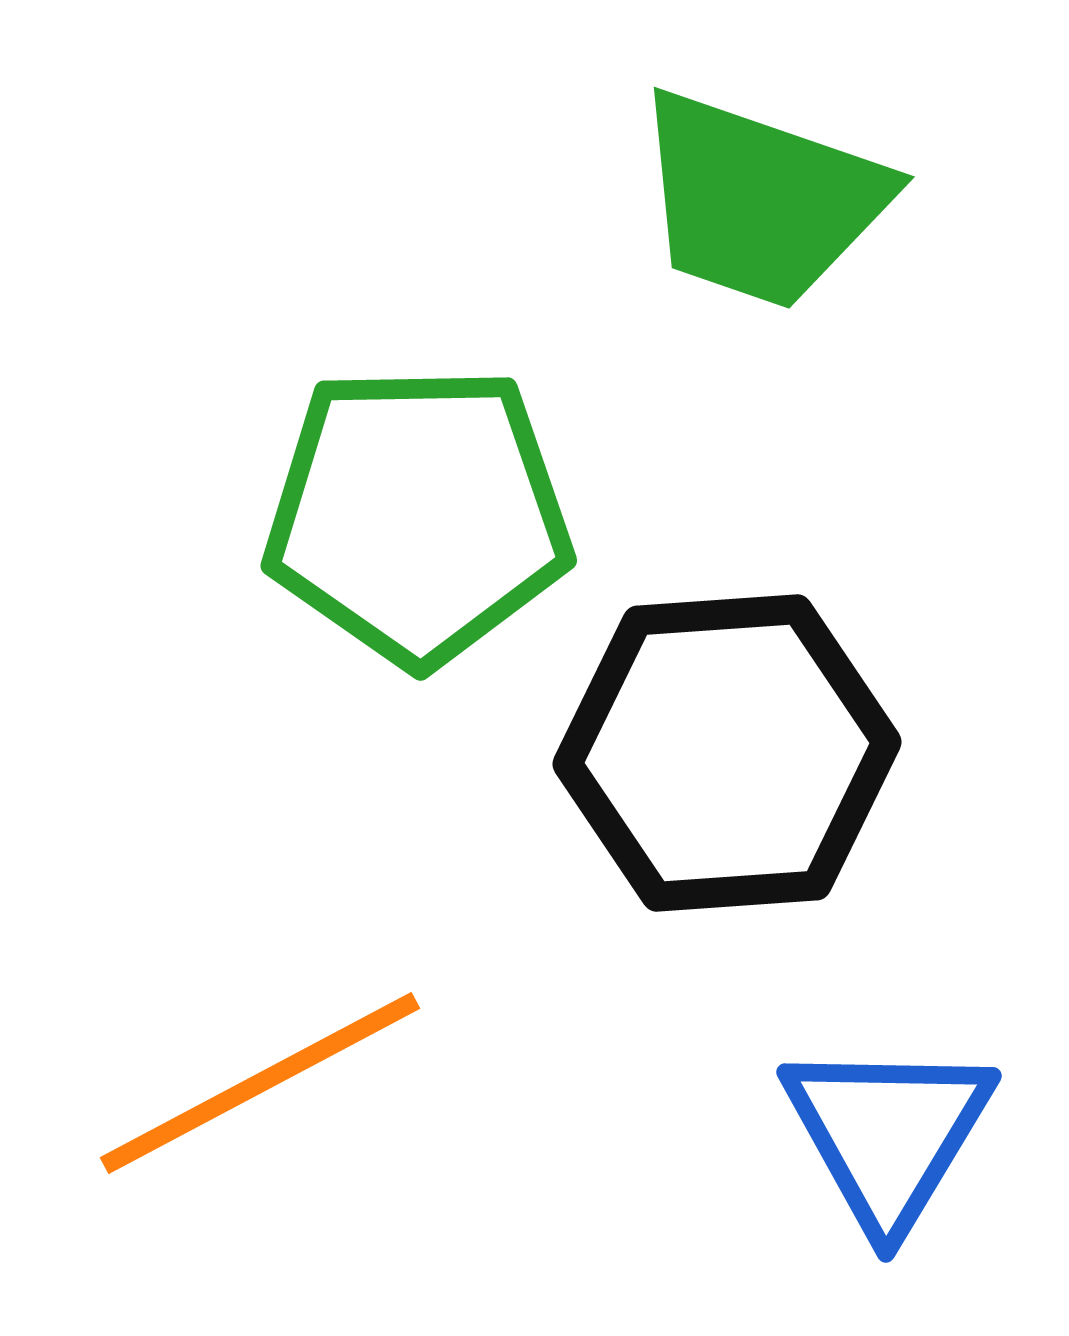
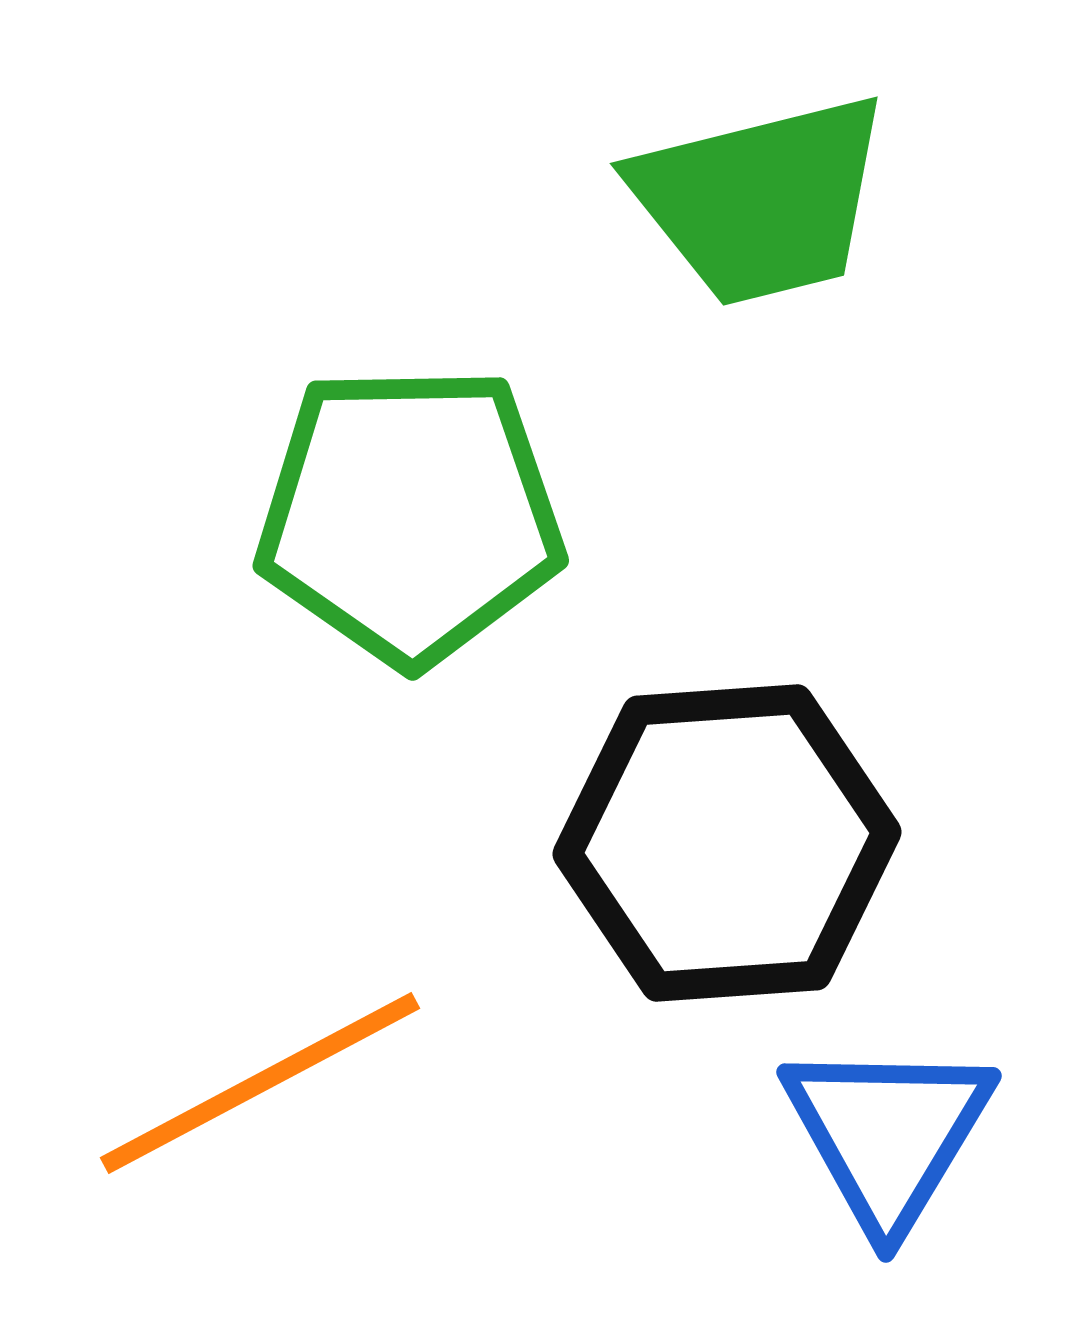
green trapezoid: rotated 33 degrees counterclockwise
green pentagon: moved 8 px left
black hexagon: moved 90 px down
